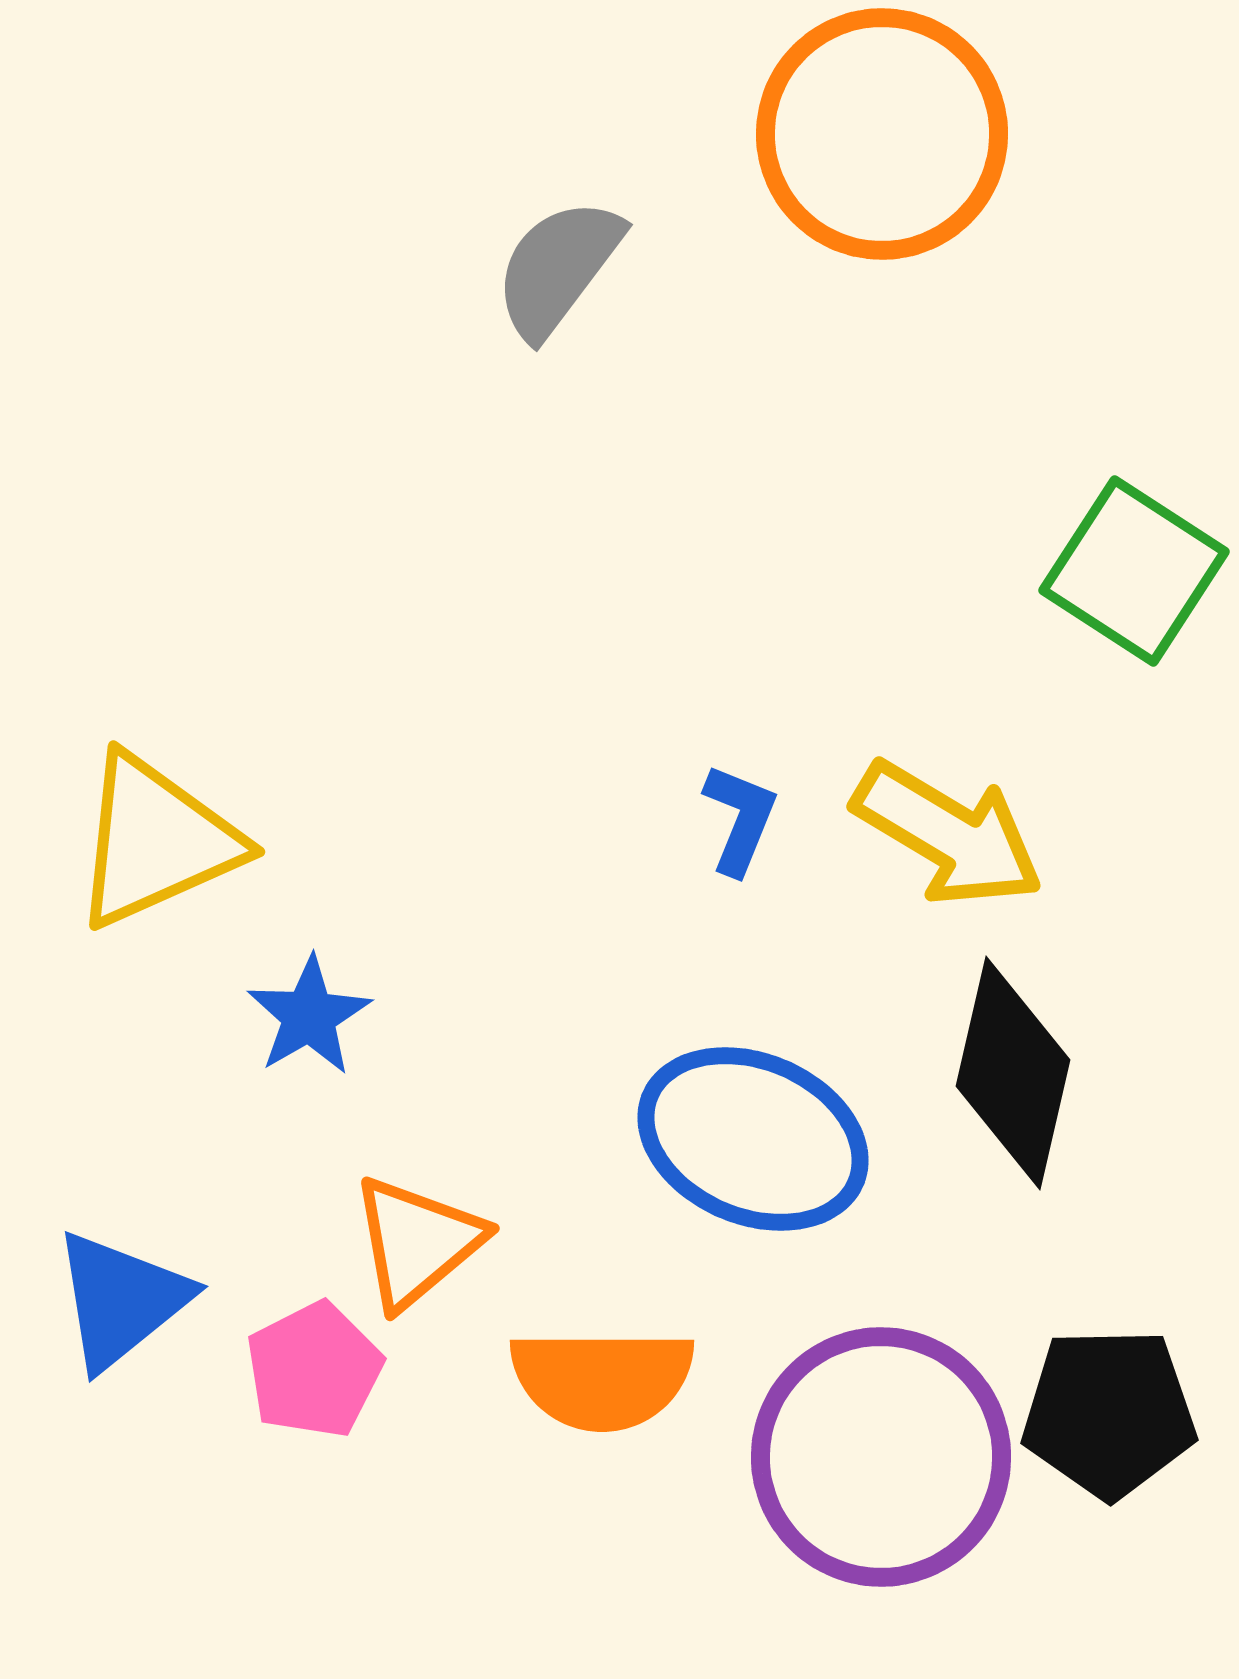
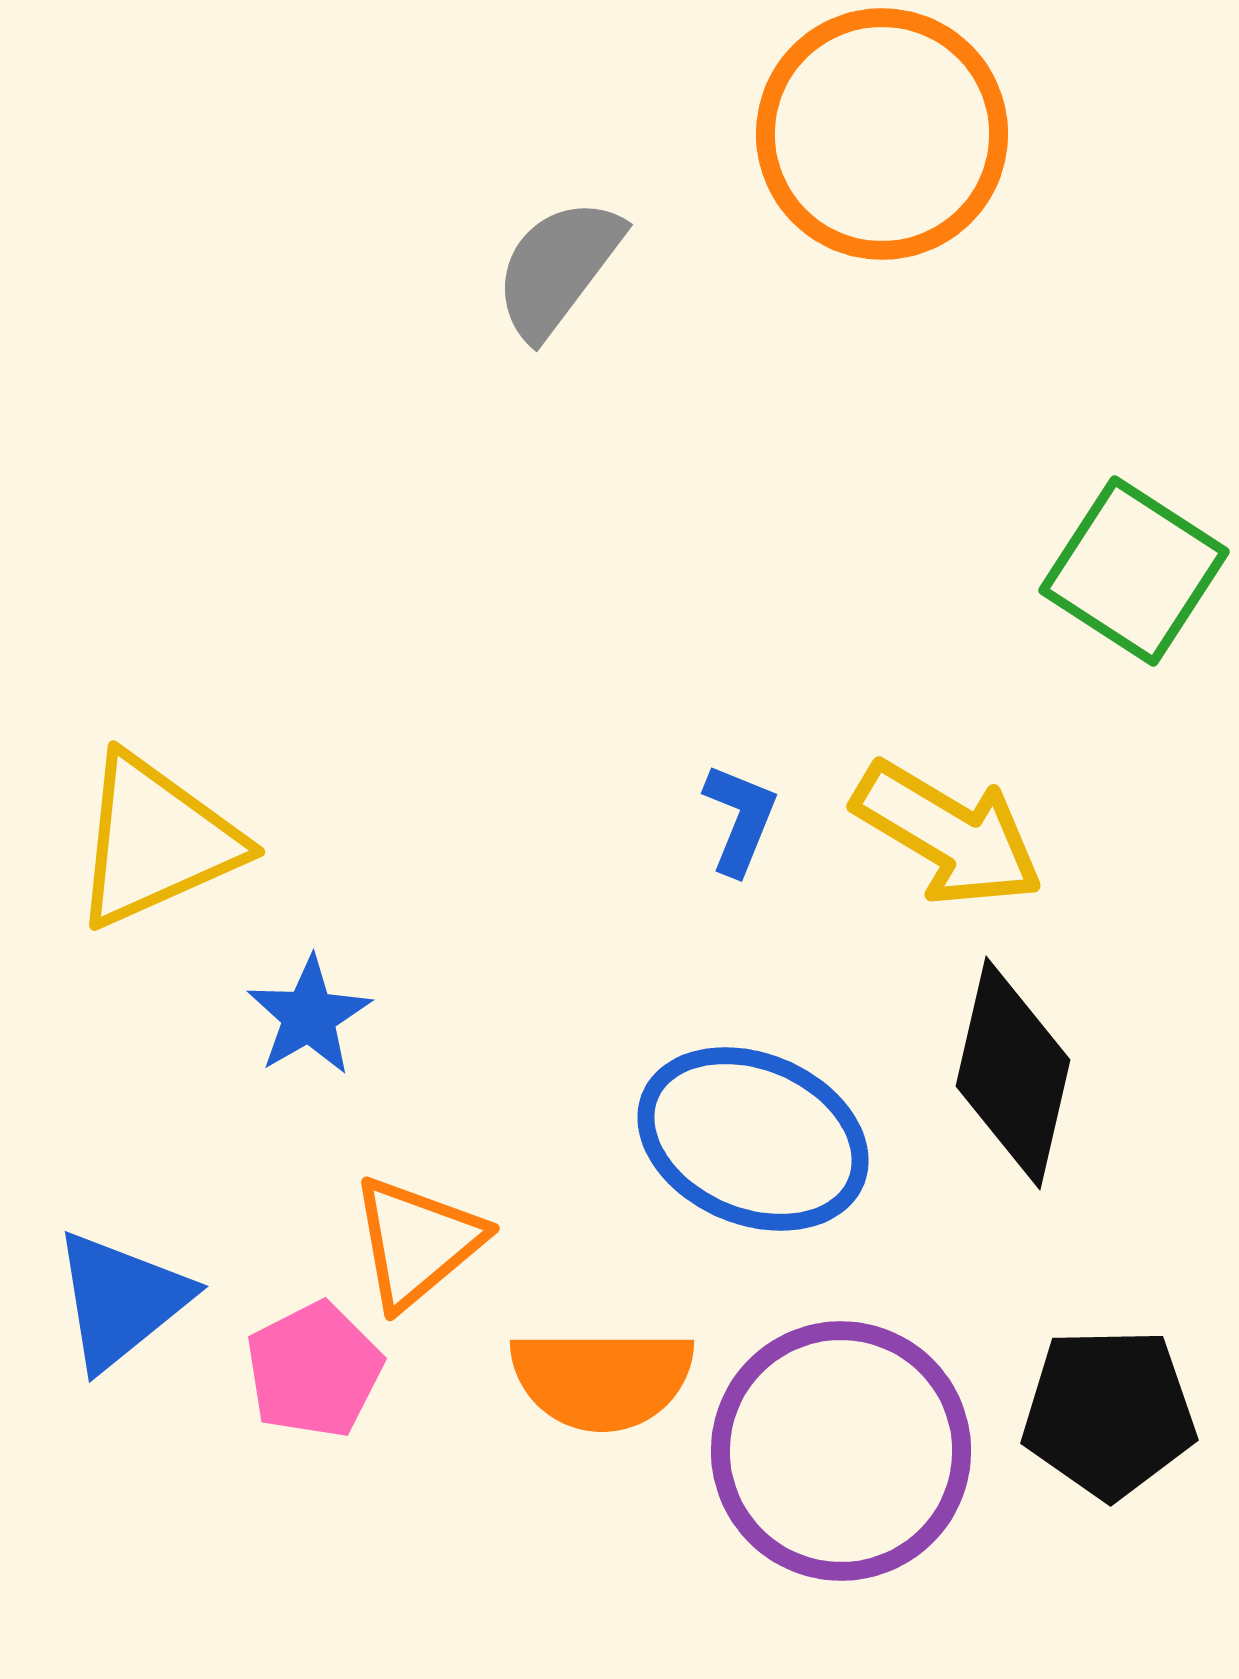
purple circle: moved 40 px left, 6 px up
